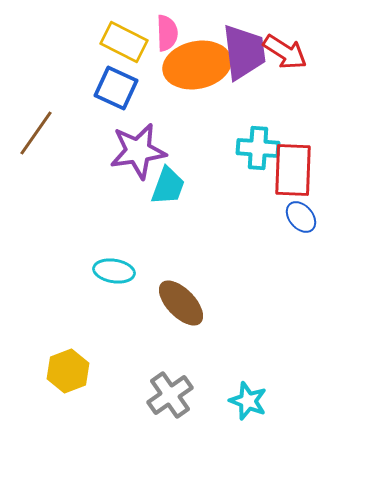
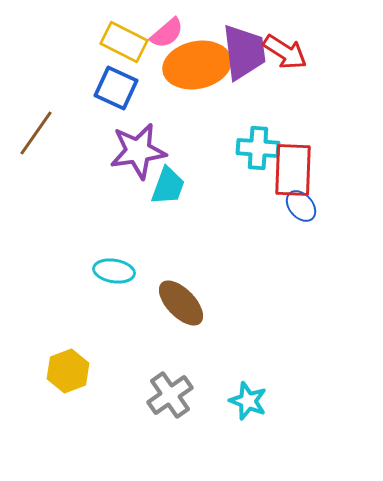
pink semicircle: rotated 51 degrees clockwise
blue ellipse: moved 11 px up
